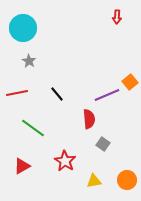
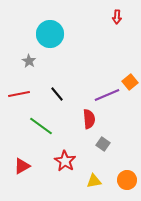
cyan circle: moved 27 px right, 6 px down
red line: moved 2 px right, 1 px down
green line: moved 8 px right, 2 px up
